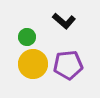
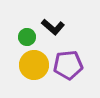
black L-shape: moved 11 px left, 6 px down
yellow circle: moved 1 px right, 1 px down
